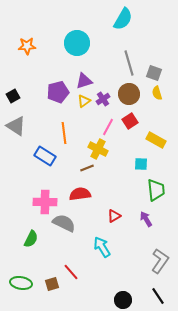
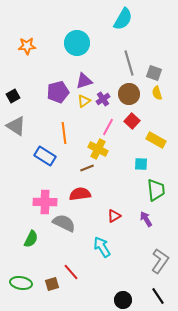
red square: moved 2 px right; rotated 14 degrees counterclockwise
